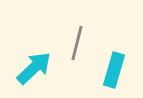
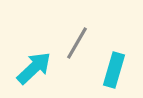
gray line: rotated 16 degrees clockwise
